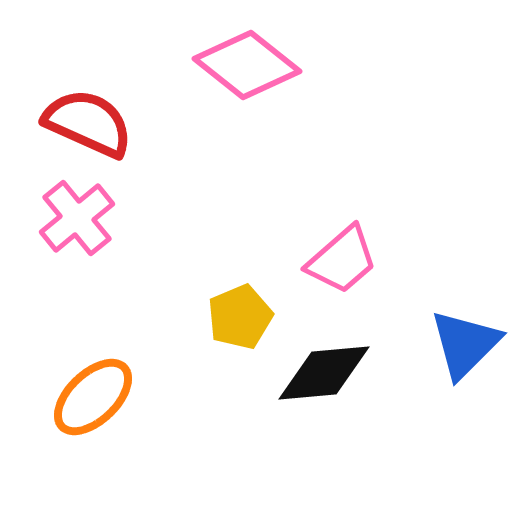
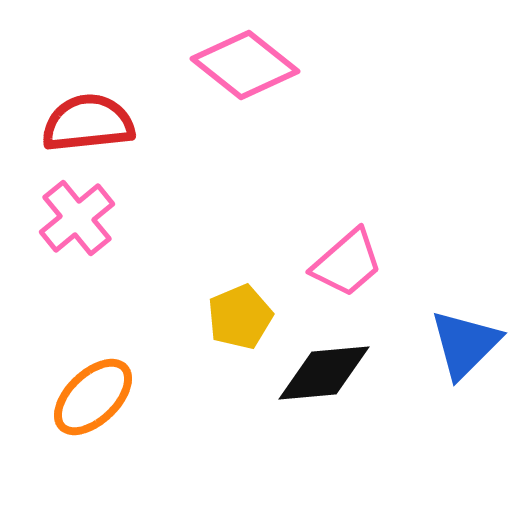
pink diamond: moved 2 px left
red semicircle: rotated 30 degrees counterclockwise
pink trapezoid: moved 5 px right, 3 px down
